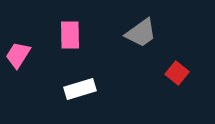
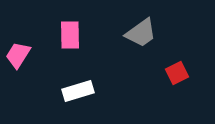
red square: rotated 25 degrees clockwise
white rectangle: moved 2 px left, 2 px down
